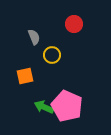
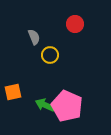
red circle: moved 1 px right
yellow circle: moved 2 px left
orange square: moved 12 px left, 16 px down
green arrow: moved 1 px right, 2 px up
